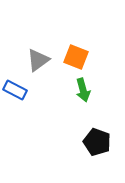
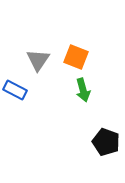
gray triangle: rotated 20 degrees counterclockwise
black pentagon: moved 9 px right
